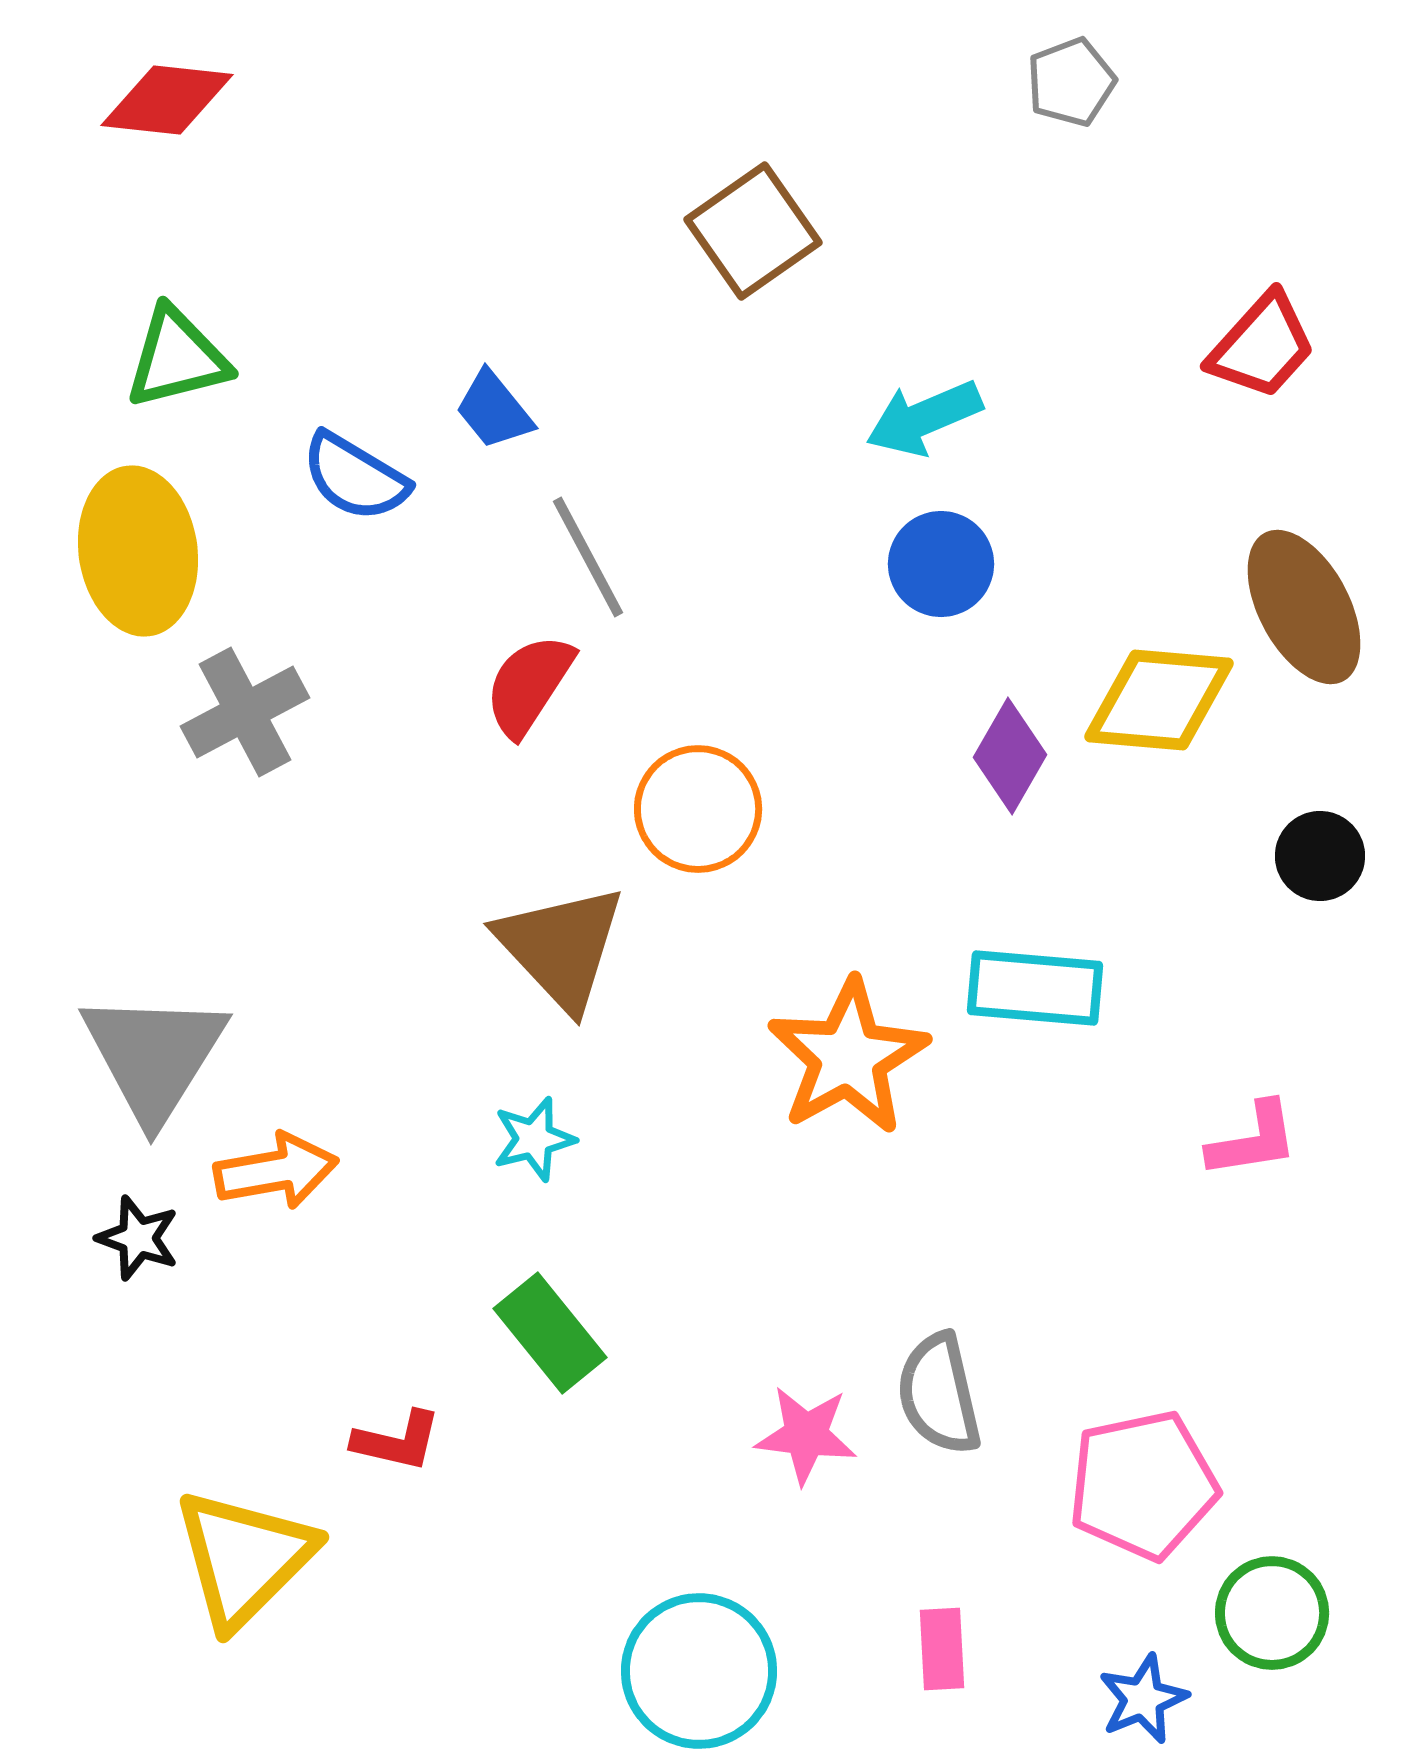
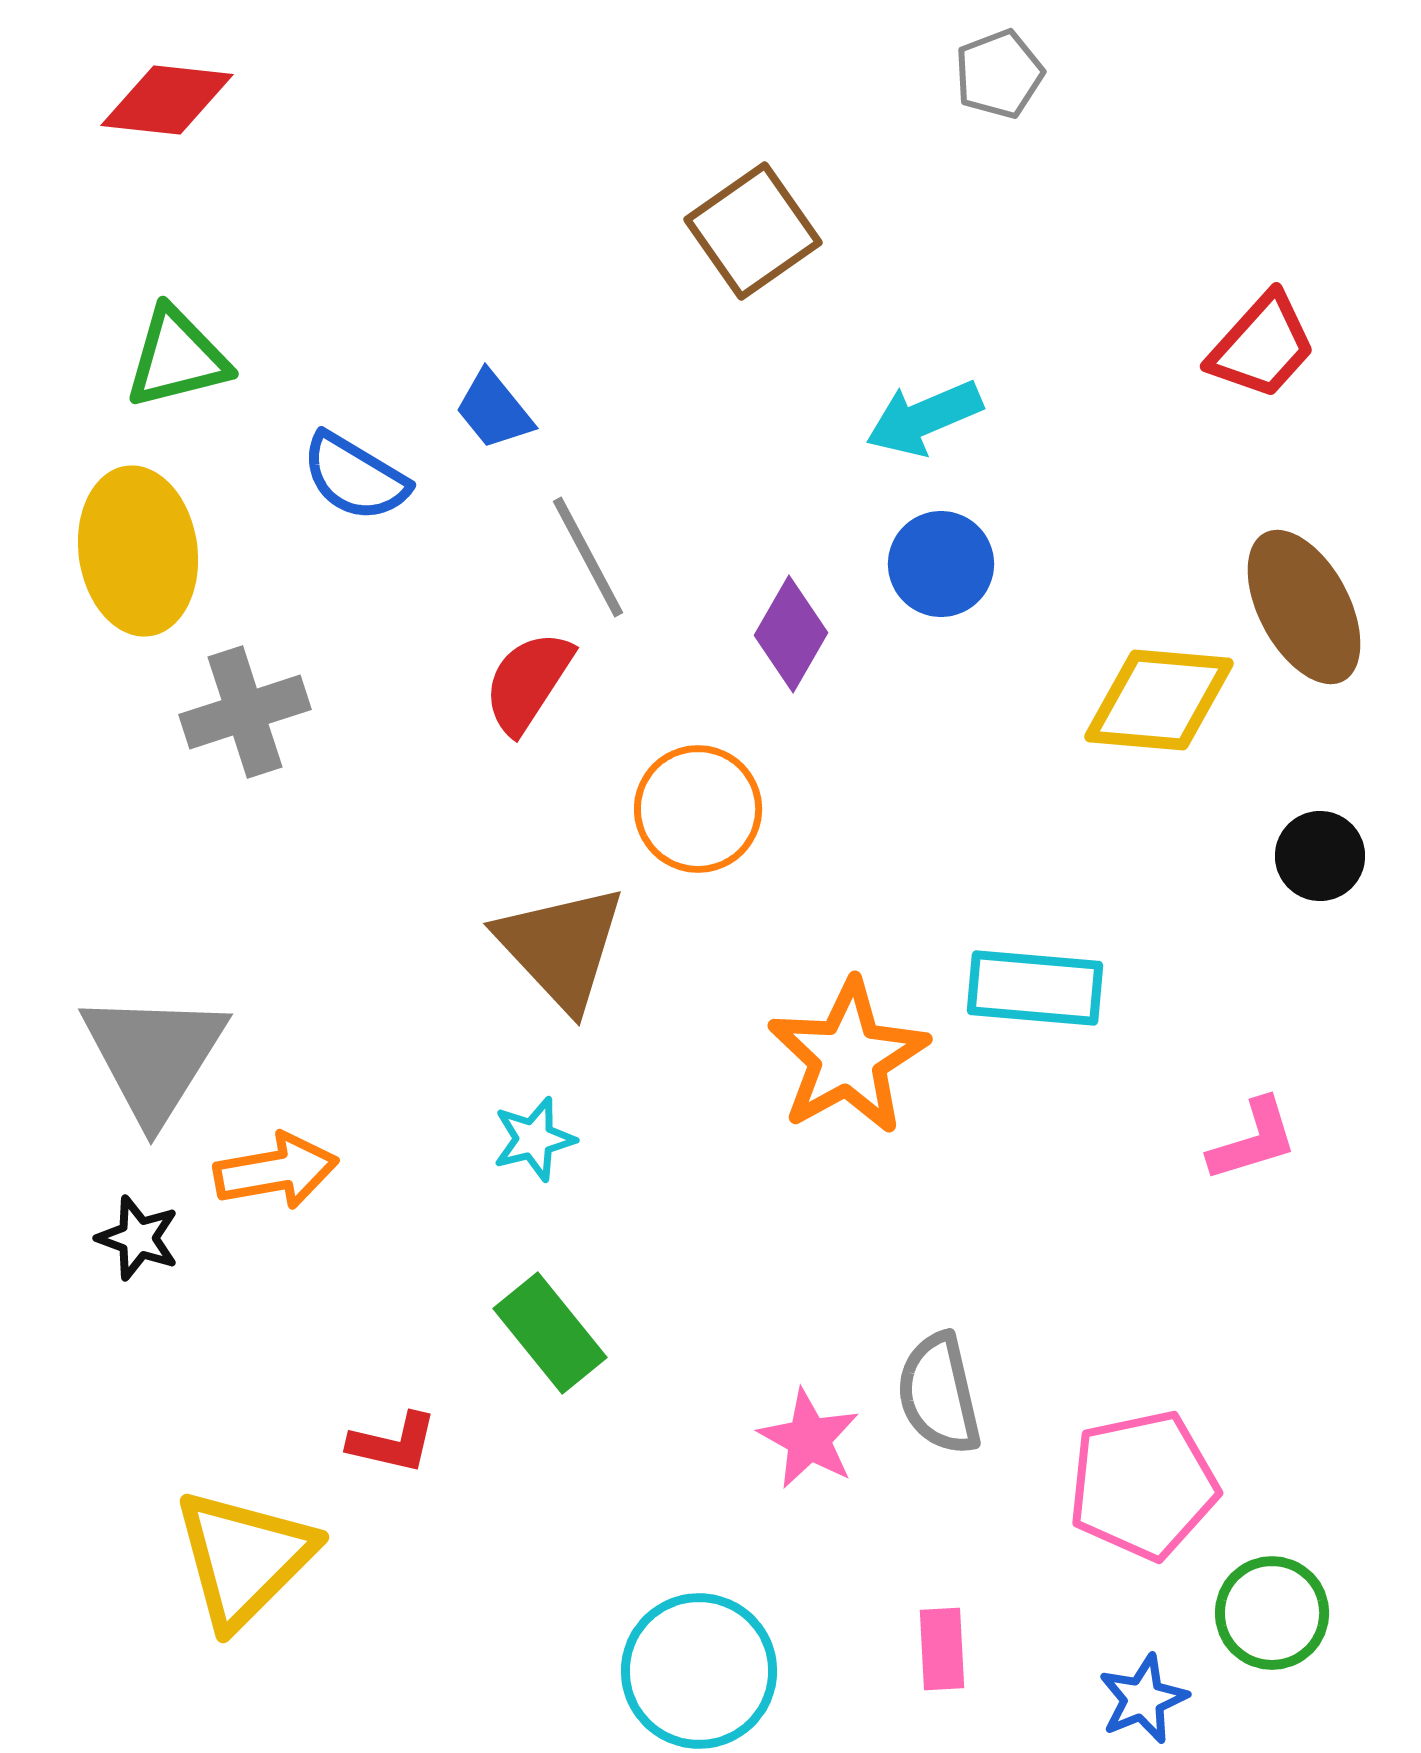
gray pentagon: moved 72 px left, 8 px up
red semicircle: moved 1 px left, 3 px up
gray cross: rotated 10 degrees clockwise
purple diamond: moved 219 px left, 122 px up
pink L-shape: rotated 8 degrees counterclockwise
pink star: moved 3 px right, 4 px down; rotated 22 degrees clockwise
red L-shape: moved 4 px left, 2 px down
